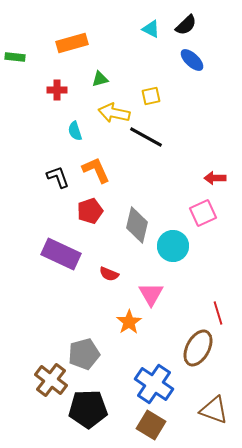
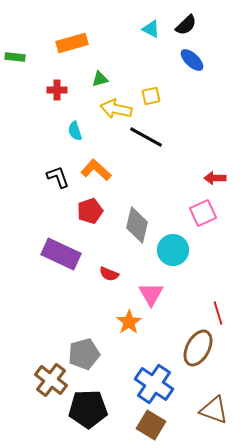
yellow arrow: moved 2 px right, 4 px up
orange L-shape: rotated 24 degrees counterclockwise
cyan circle: moved 4 px down
